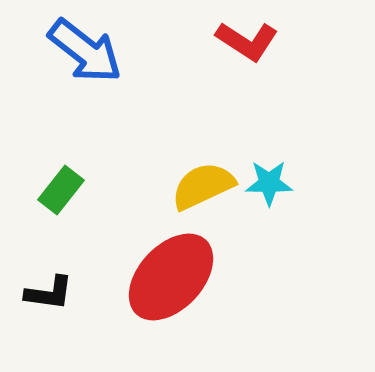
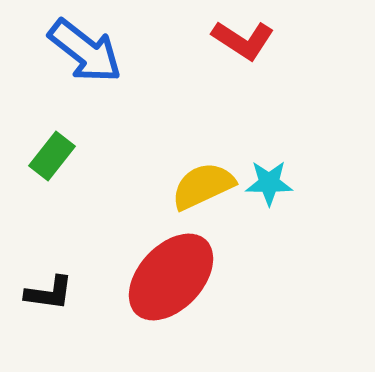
red L-shape: moved 4 px left, 1 px up
green rectangle: moved 9 px left, 34 px up
